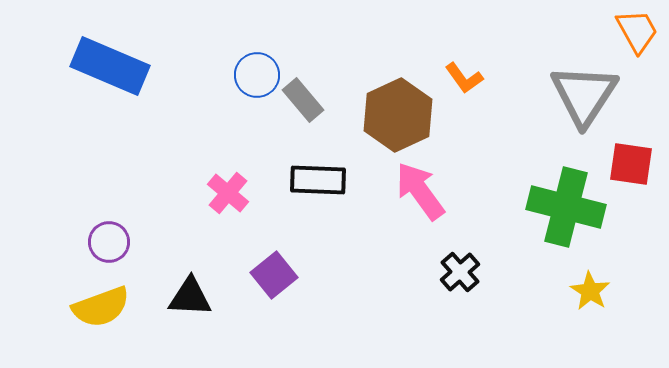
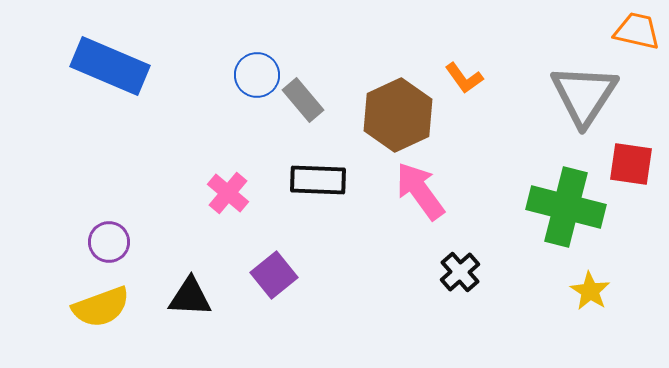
orange trapezoid: rotated 48 degrees counterclockwise
